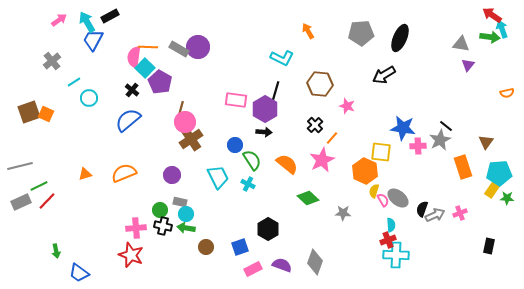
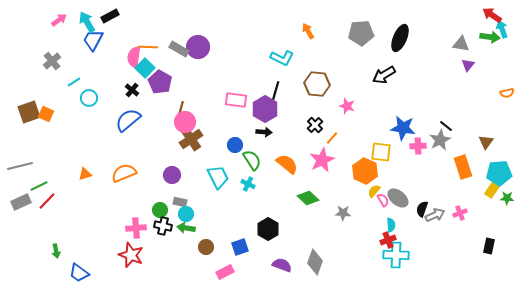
brown hexagon at (320, 84): moved 3 px left
yellow semicircle at (374, 191): rotated 24 degrees clockwise
pink rectangle at (253, 269): moved 28 px left, 3 px down
